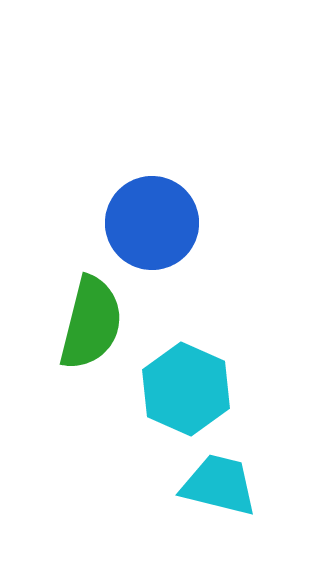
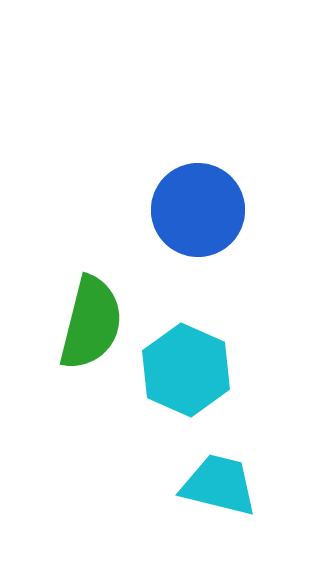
blue circle: moved 46 px right, 13 px up
cyan hexagon: moved 19 px up
